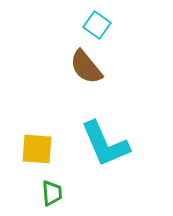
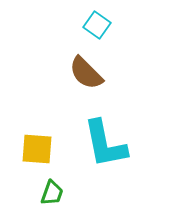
brown semicircle: moved 6 px down; rotated 6 degrees counterclockwise
cyan L-shape: rotated 12 degrees clockwise
green trapezoid: rotated 24 degrees clockwise
